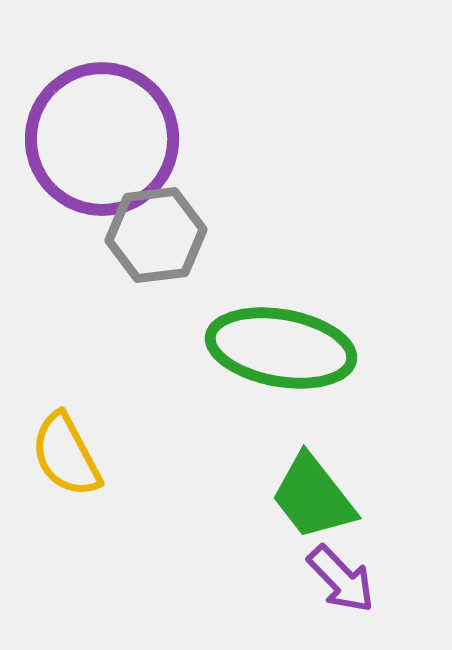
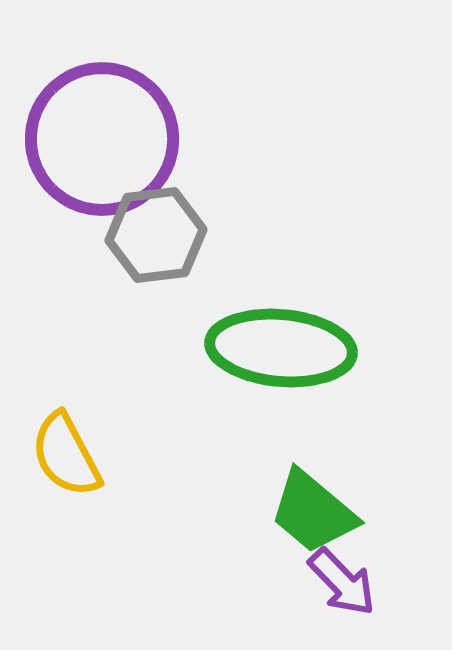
green ellipse: rotated 5 degrees counterclockwise
green trapezoid: moved 15 px down; rotated 12 degrees counterclockwise
purple arrow: moved 1 px right, 3 px down
